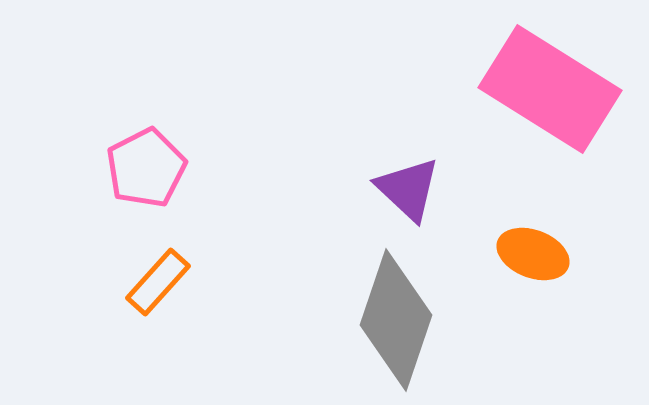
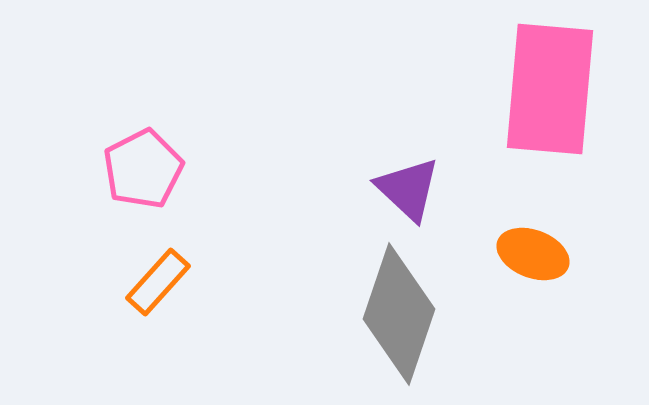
pink rectangle: rotated 63 degrees clockwise
pink pentagon: moved 3 px left, 1 px down
gray diamond: moved 3 px right, 6 px up
